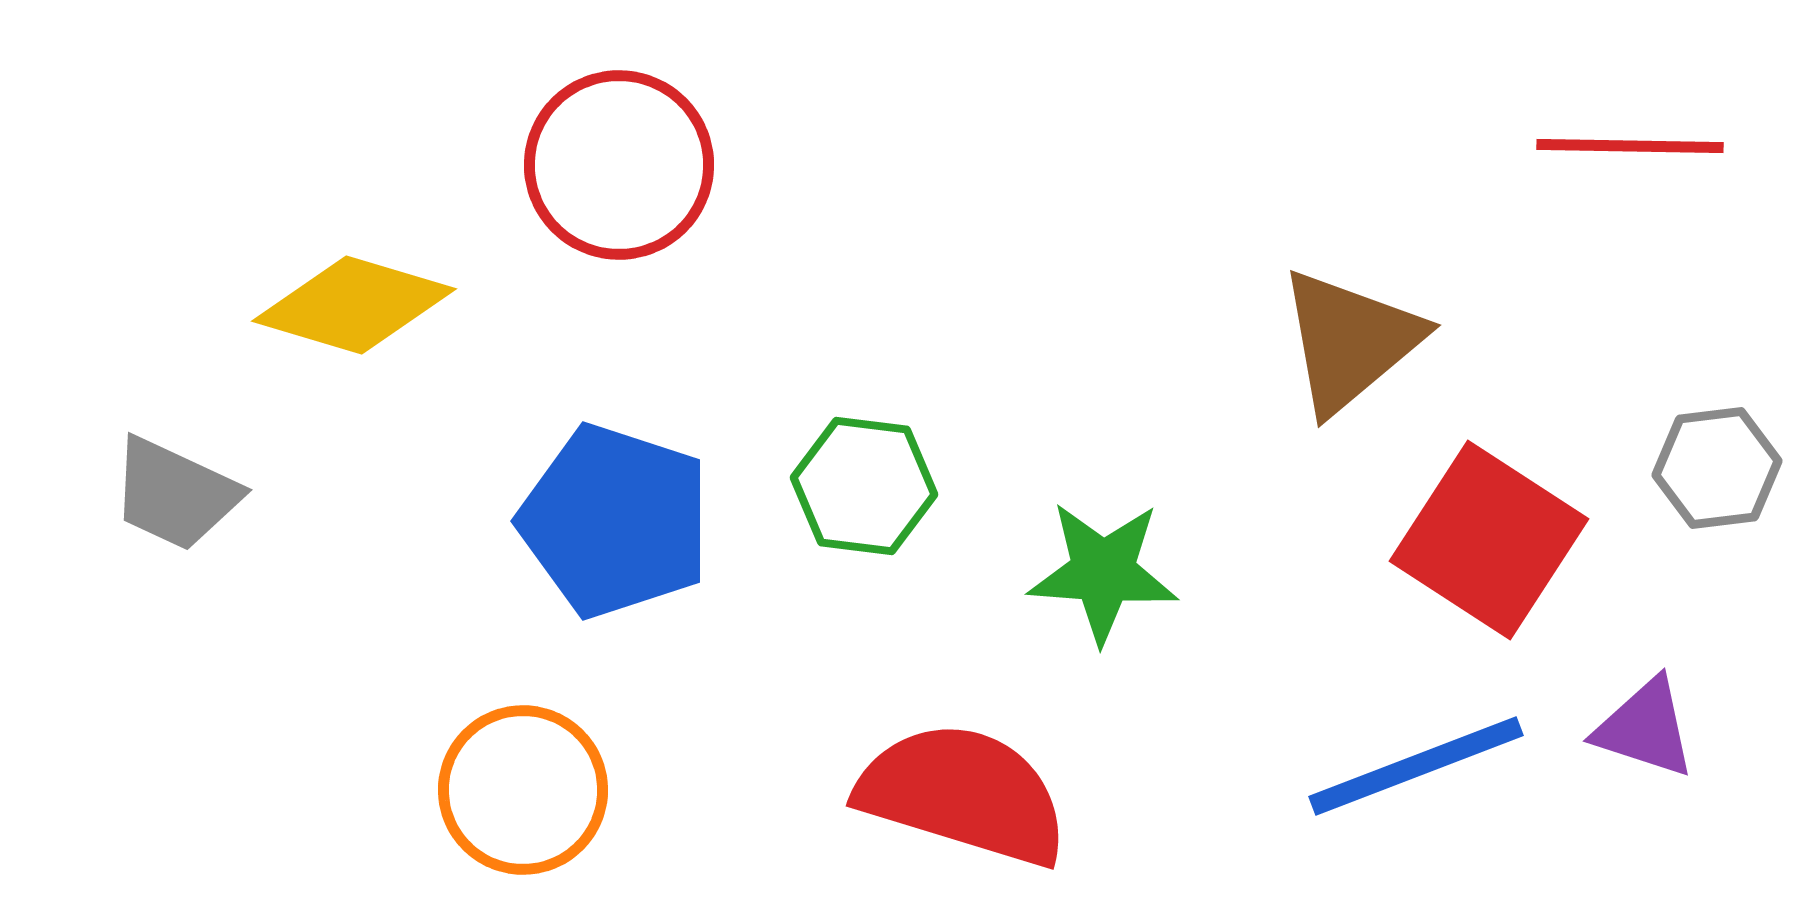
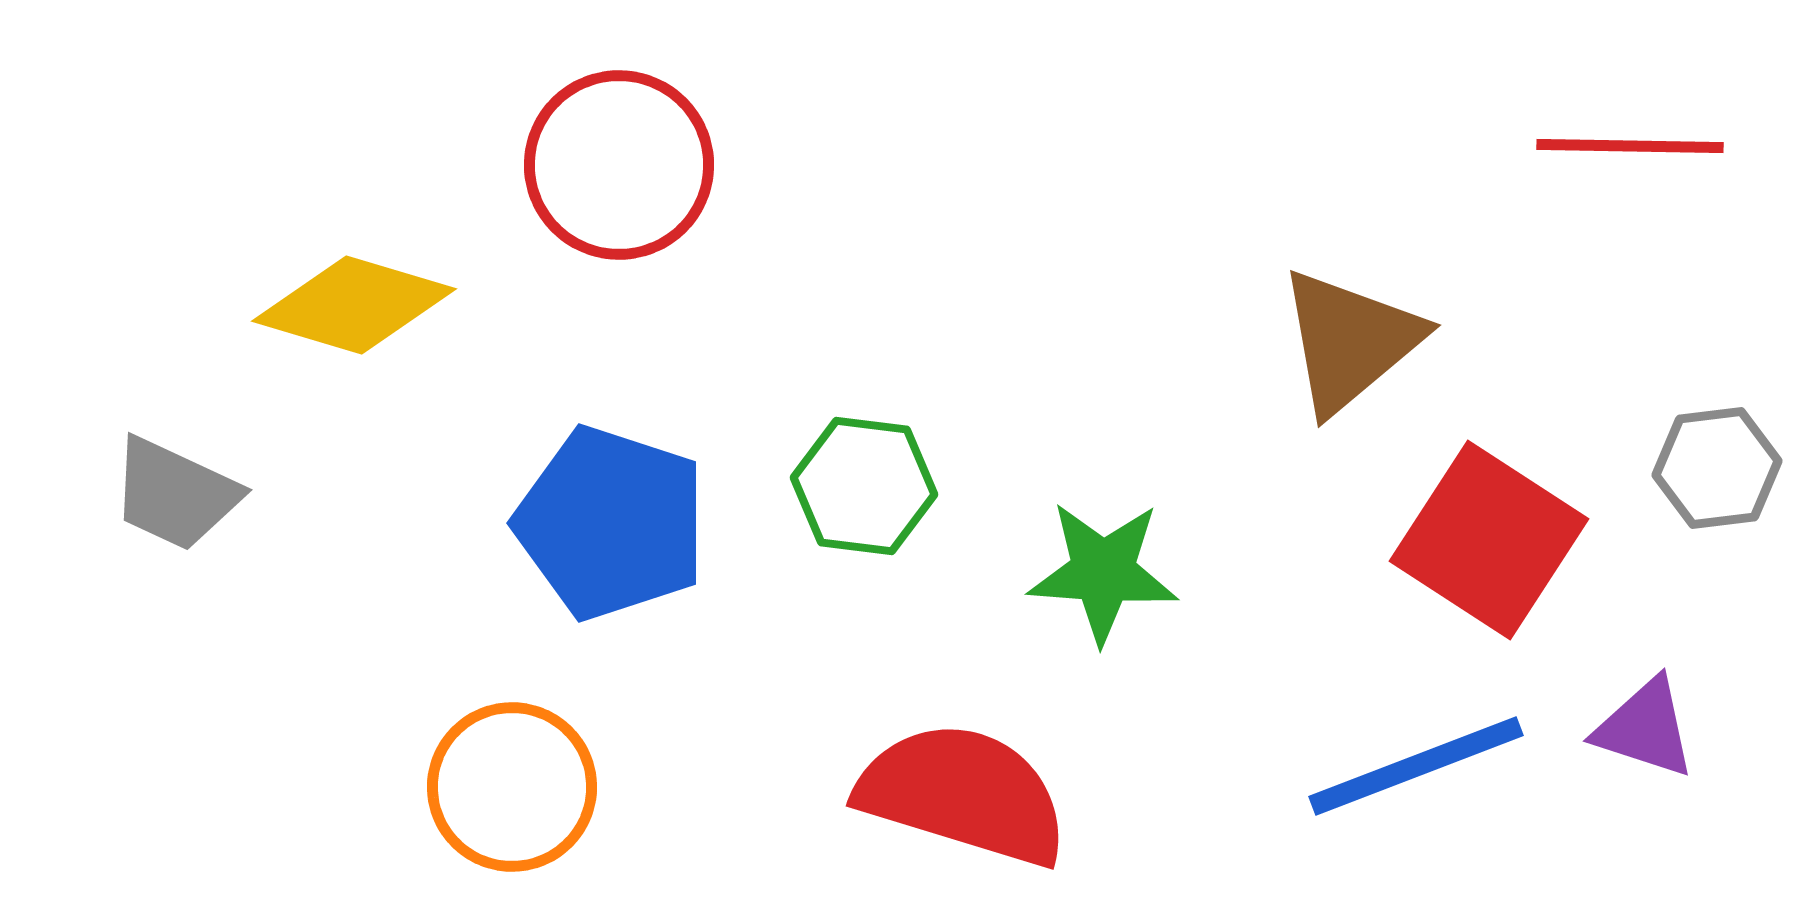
blue pentagon: moved 4 px left, 2 px down
orange circle: moved 11 px left, 3 px up
